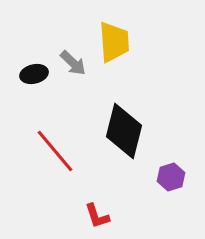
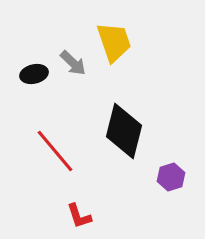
yellow trapezoid: rotated 15 degrees counterclockwise
red L-shape: moved 18 px left
